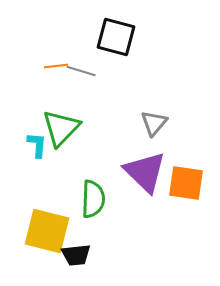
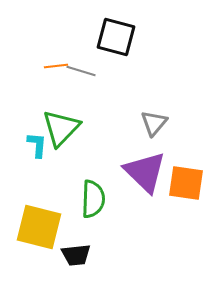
yellow square: moved 8 px left, 4 px up
